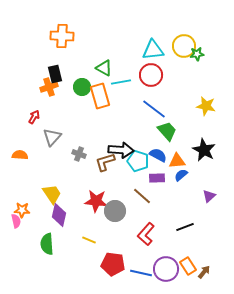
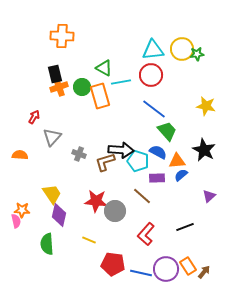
yellow circle at (184, 46): moved 2 px left, 3 px down
orange cross at (49, 87): moved 10 px right
blue semicircle at (158, 155): moved 3 px up
